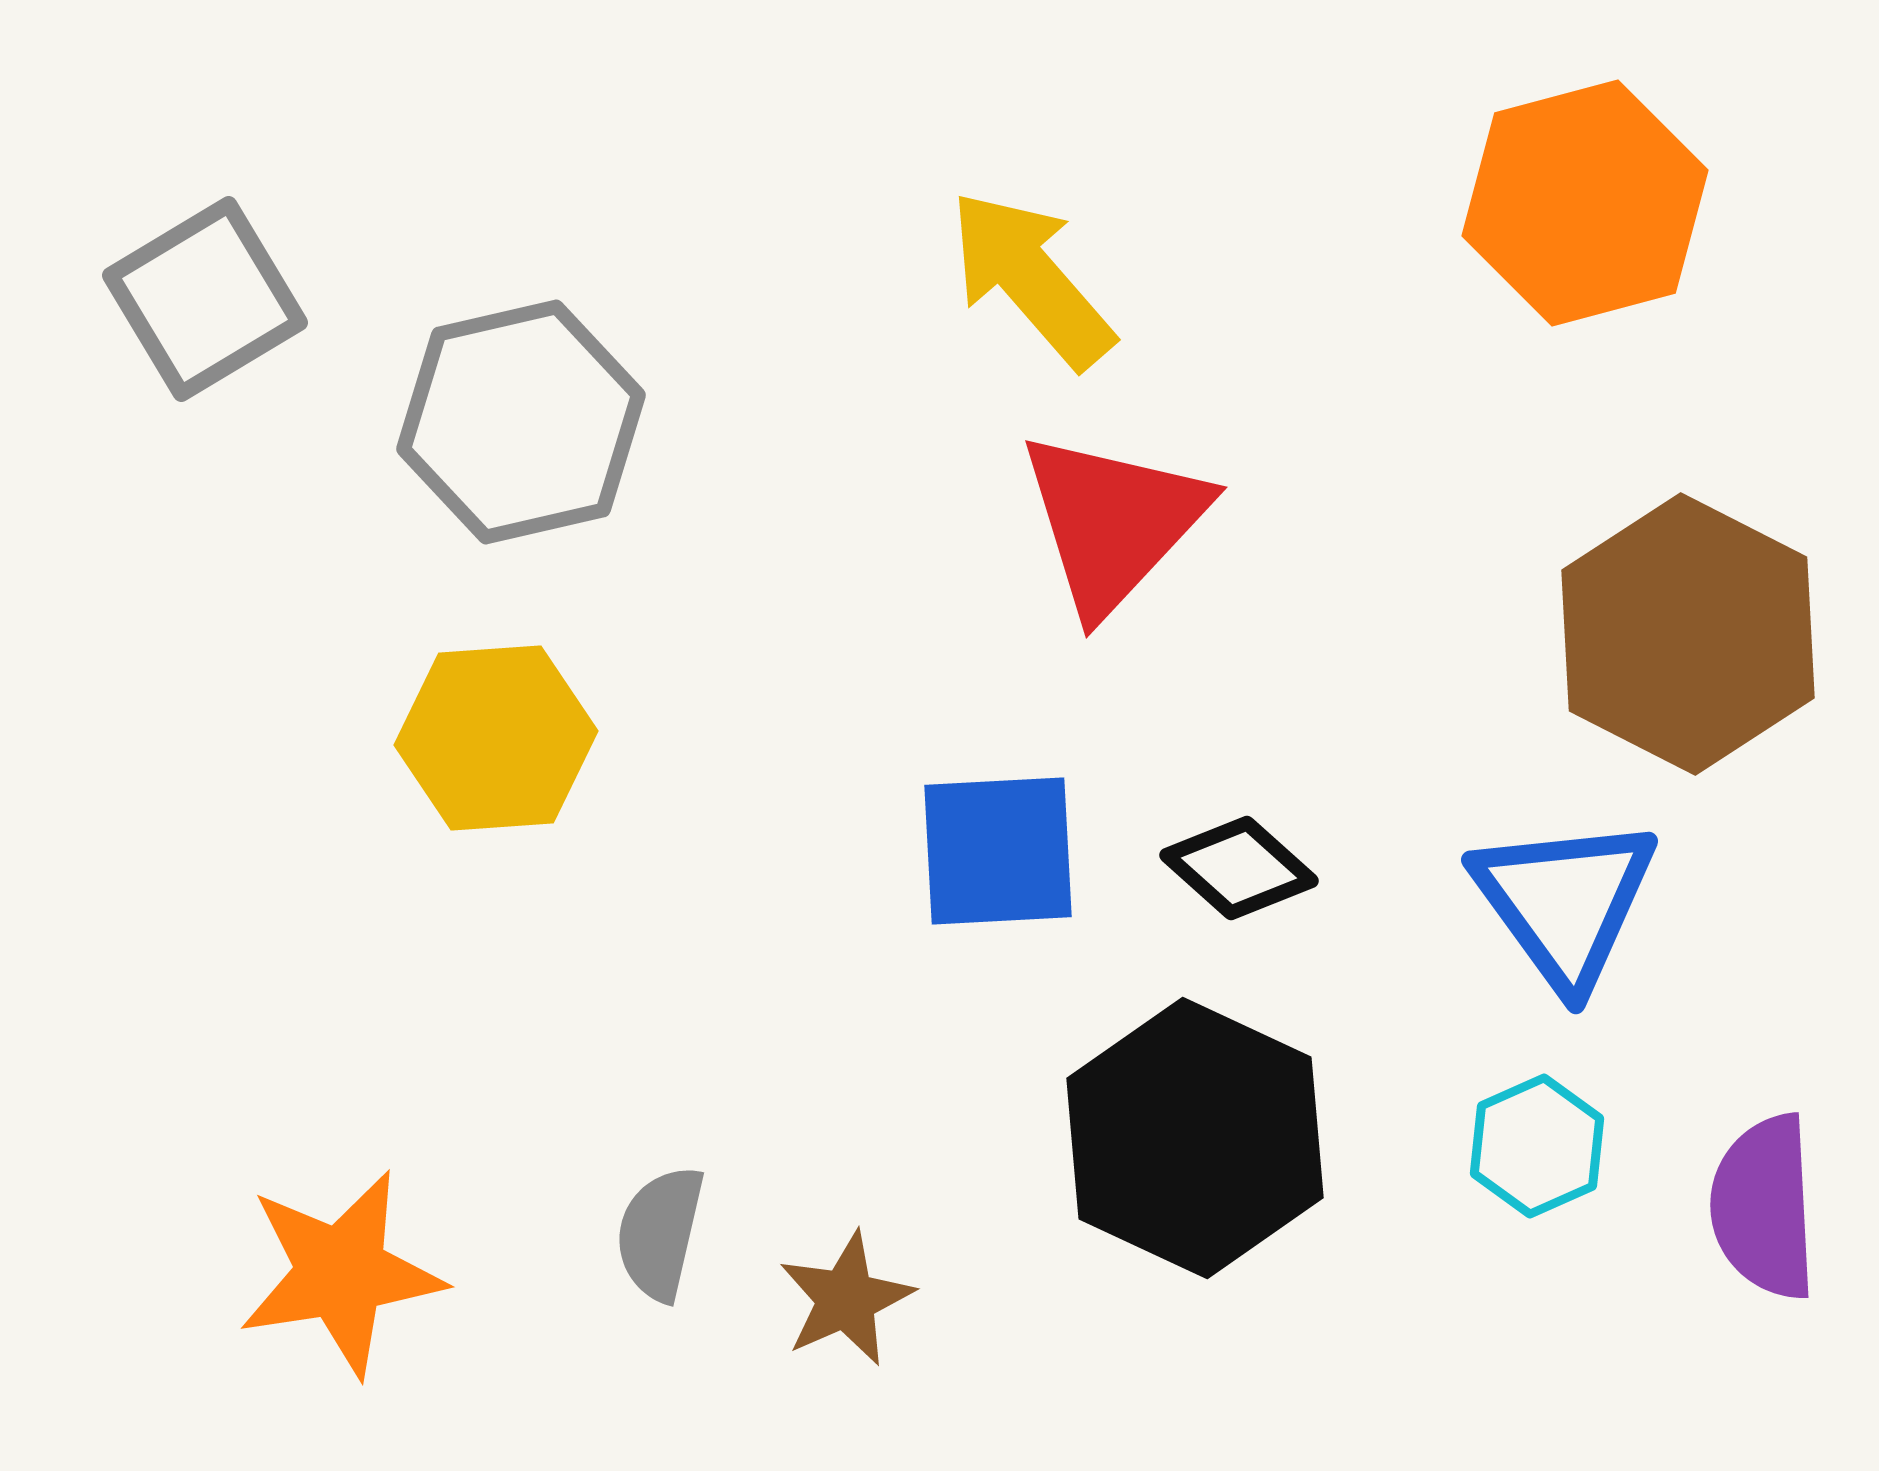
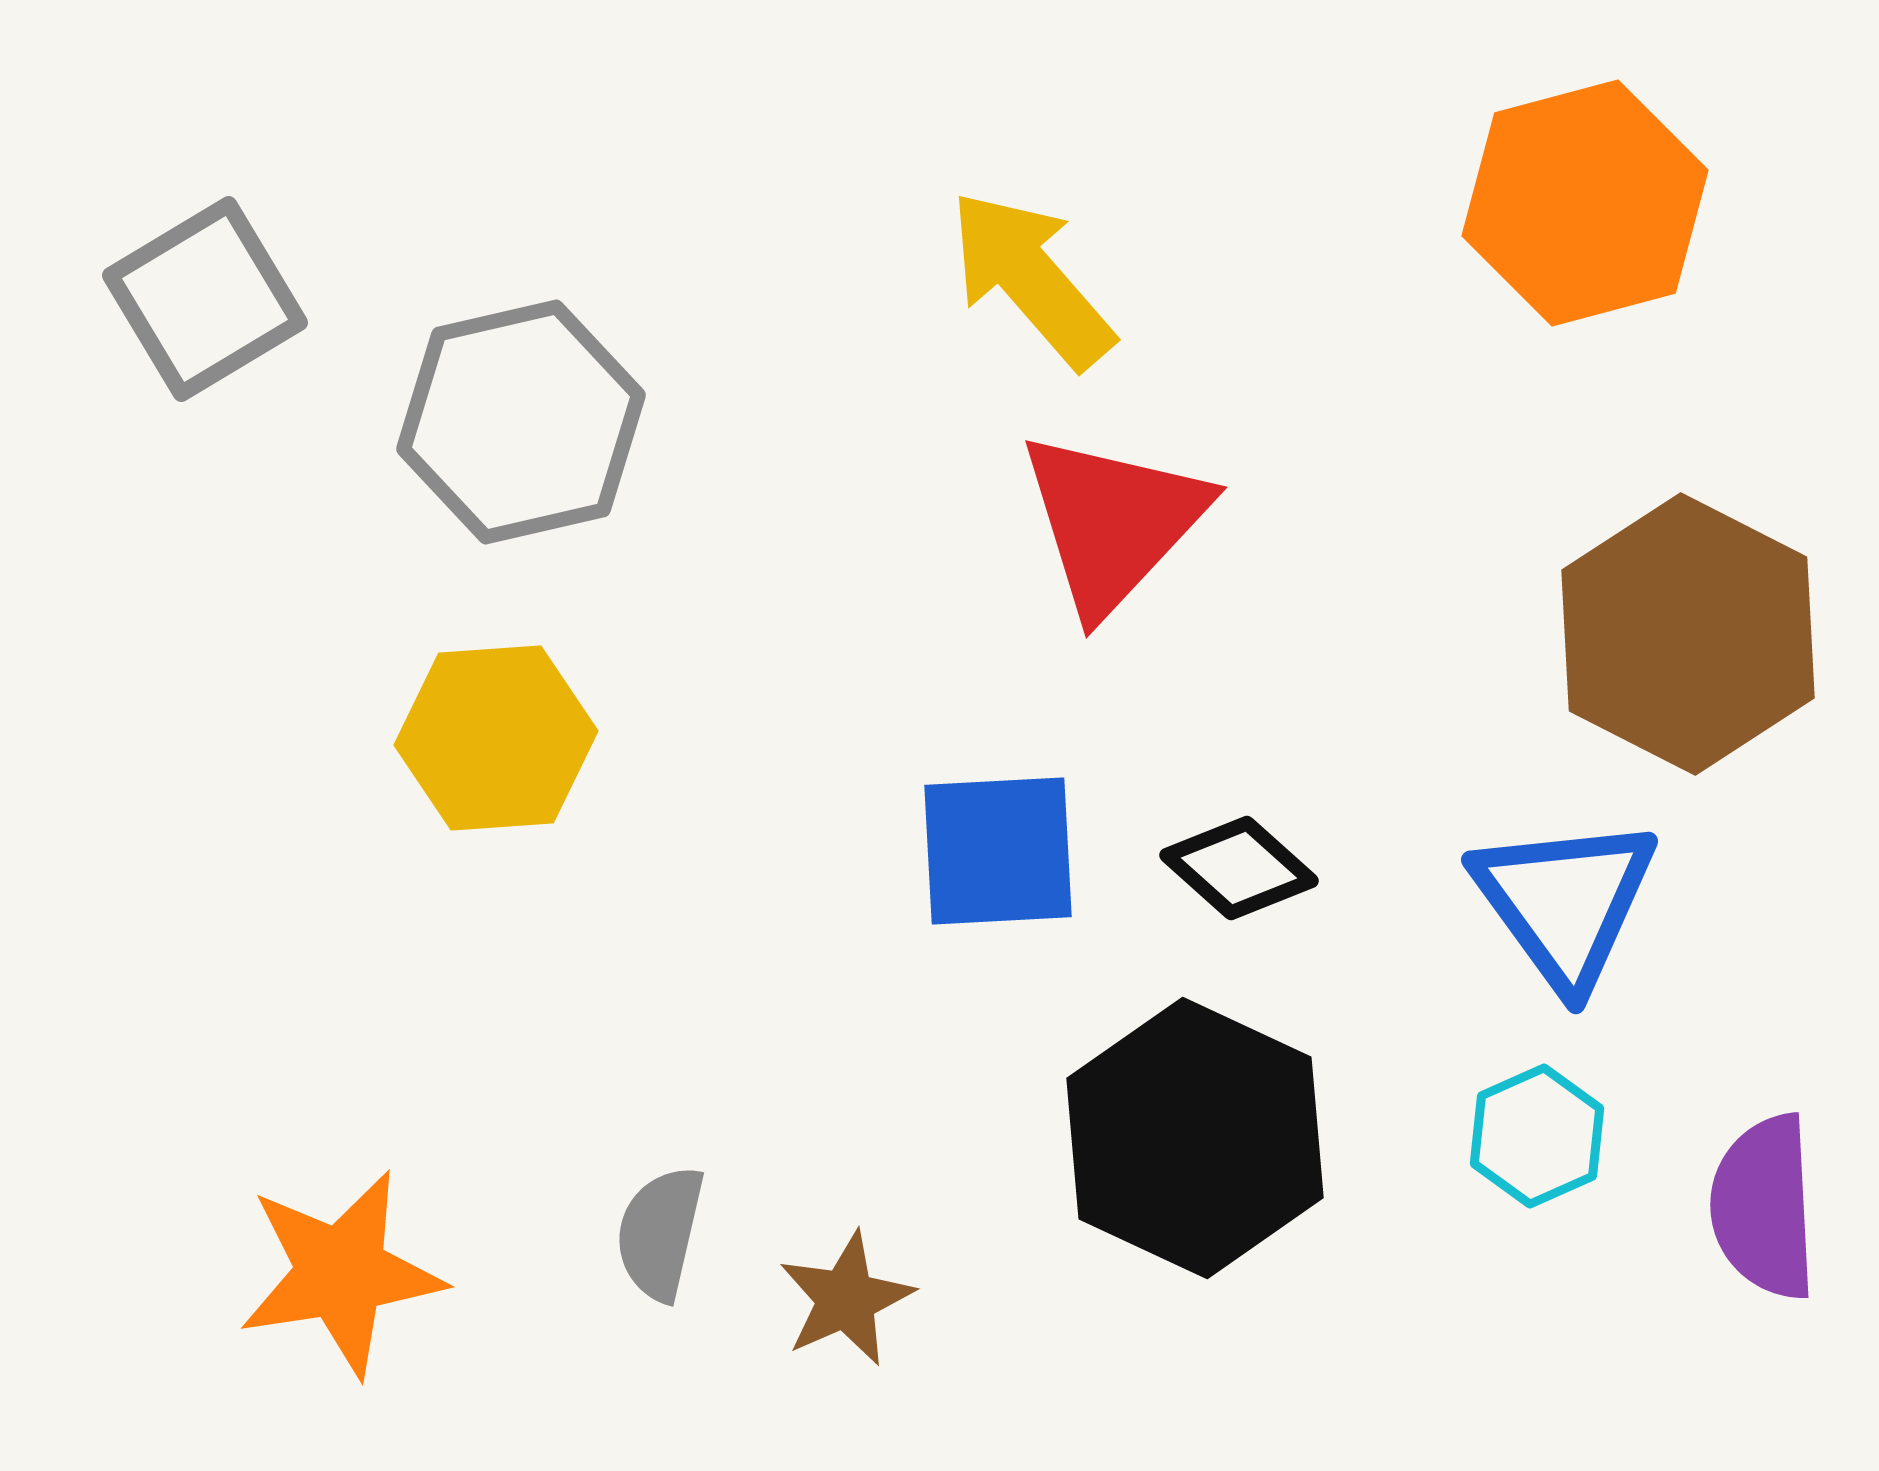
cyan hexagon: moved 10 px up
